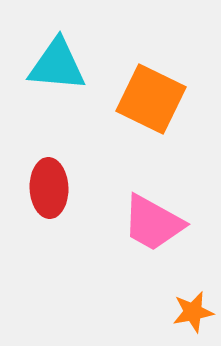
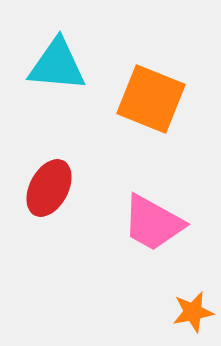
orange square: rotated 4 degrees counterclockwise
red ellipse: rotated 30 degrees clockwise
